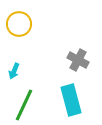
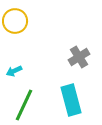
yellow circle: moved 4 px left, 3 px up
gray cross: moved 1 px right, 3 px up; rotated 30 degrees clockwise
cyan arrow: rotated 42 degrees clockwise
